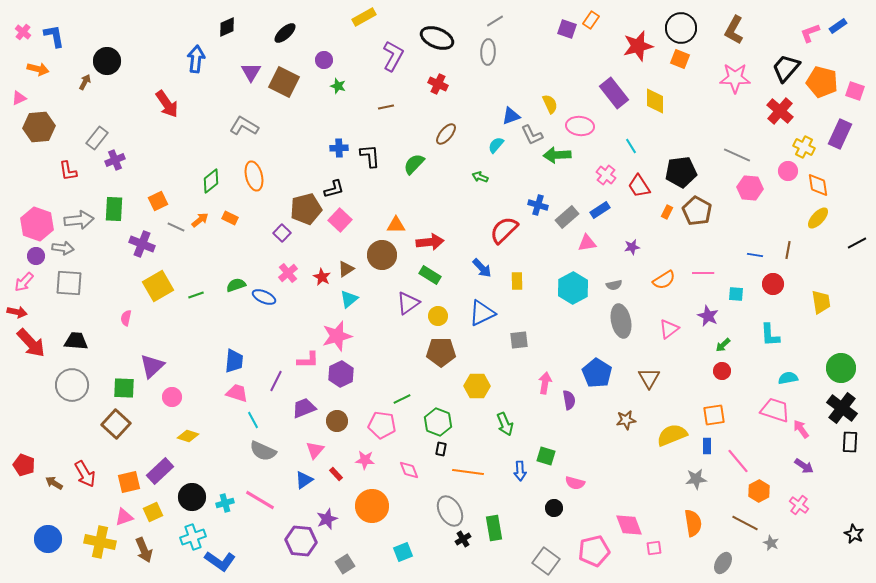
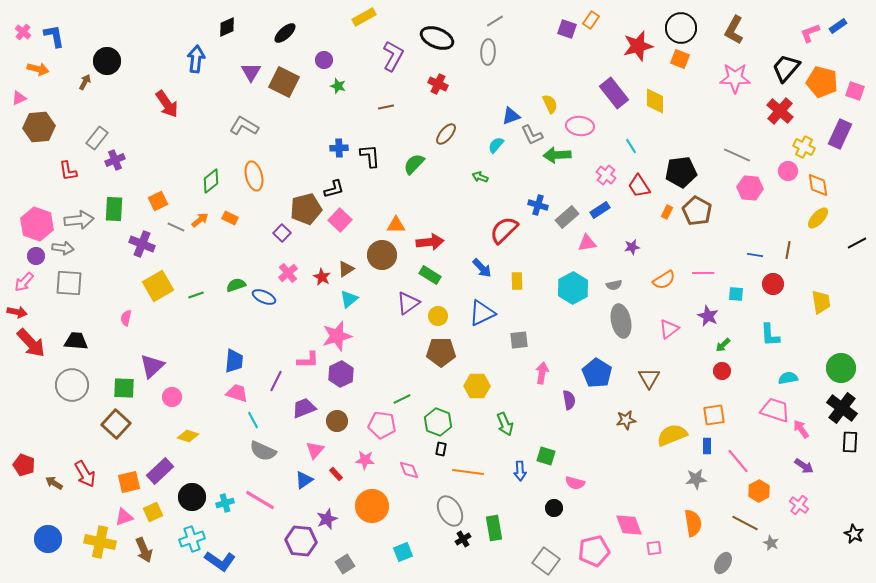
pink arrow at (545, 383): moved 3 px left, 10 px up
cyan cross at (193, 537): moved 1 px left, 2 px down
